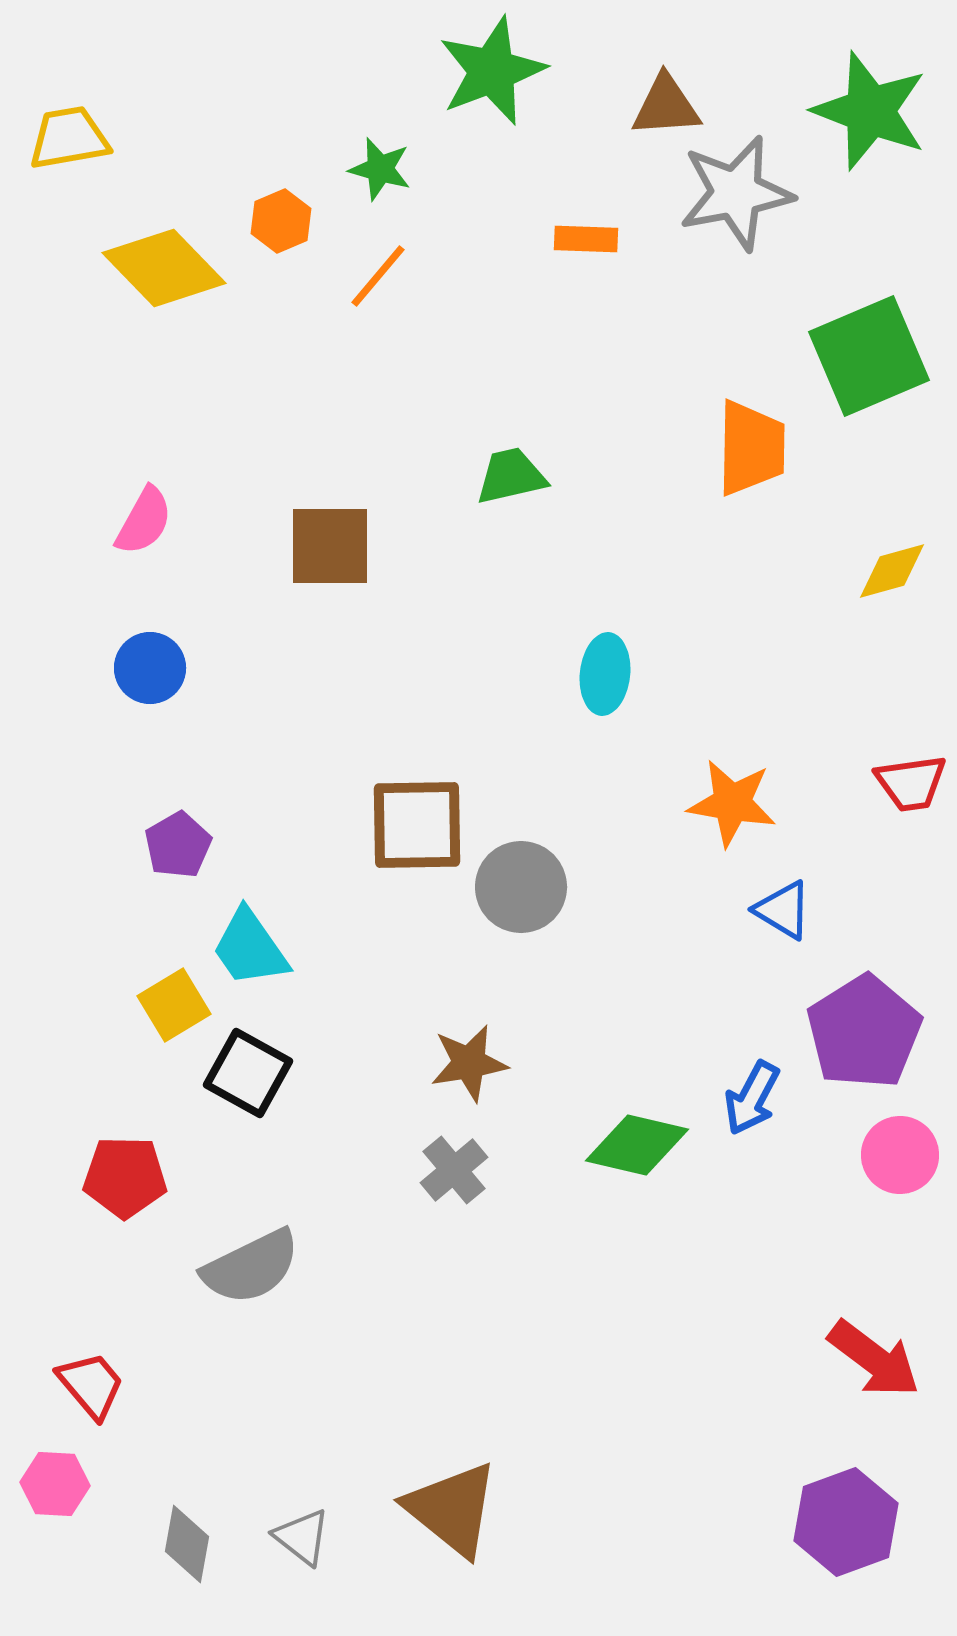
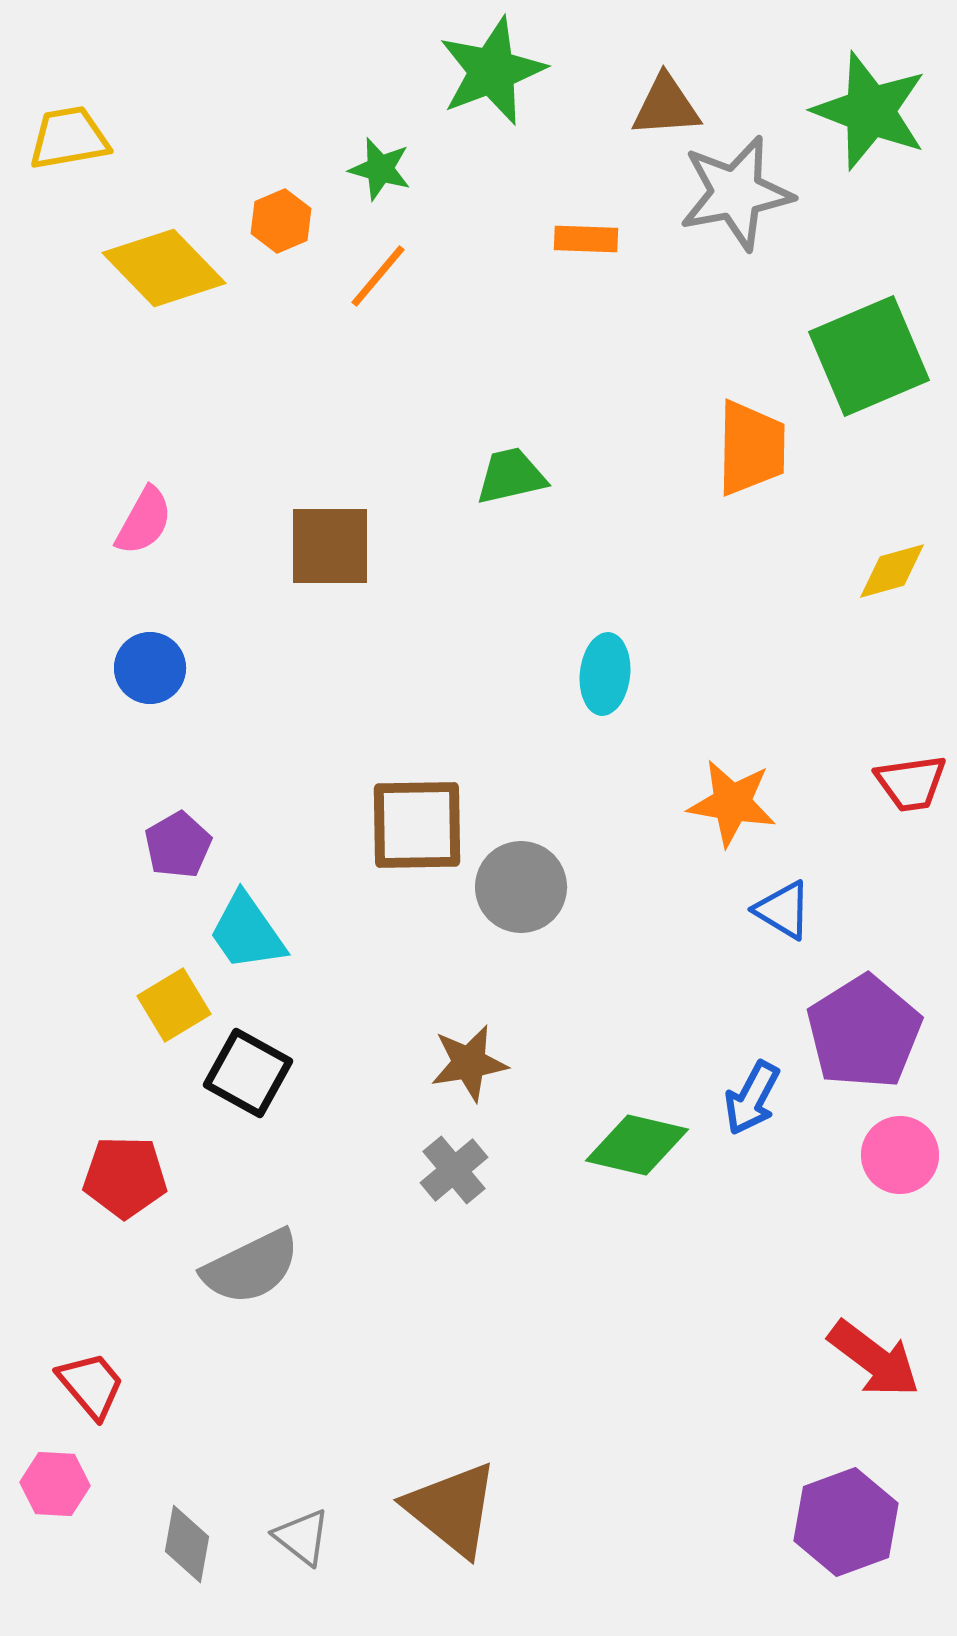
cyan trapezoid at (250, 948): moved 3 px left, 16 px up
